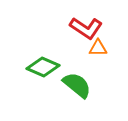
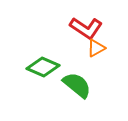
orange triangle: moved 2 px left; rotated 30 degrees counterclockwise
